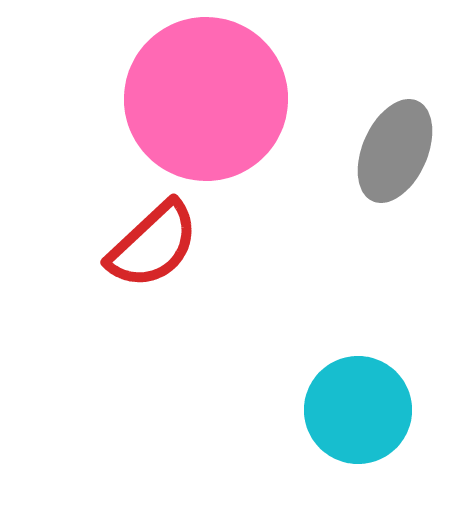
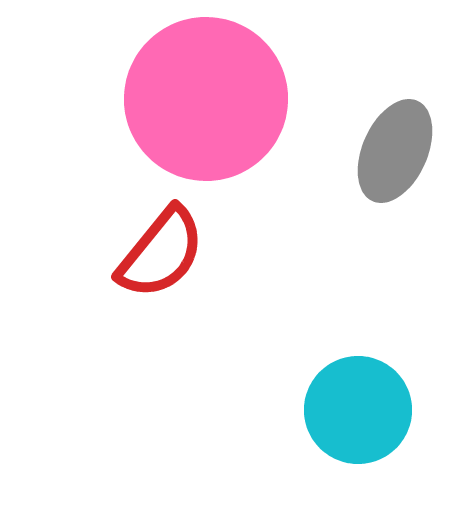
red semicircle: moved 8 px right, 8 px down; rotated 8 degrees counterclockwise
